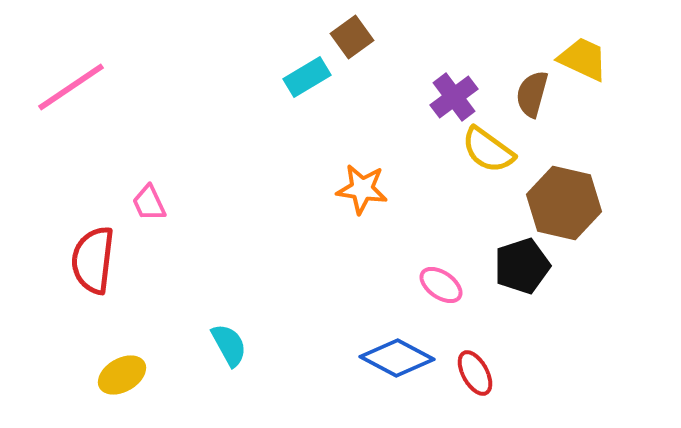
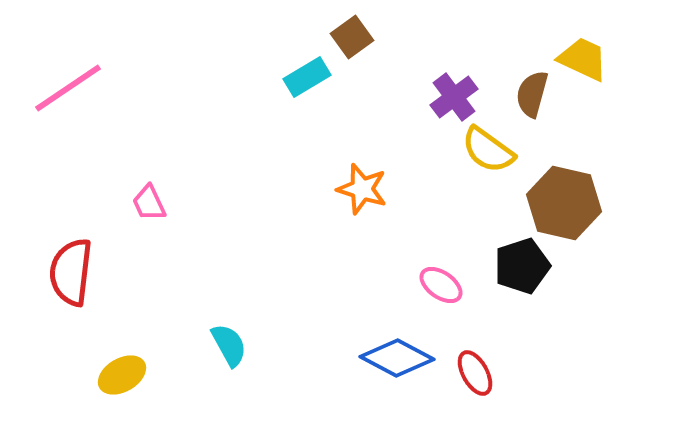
pink line: moved 3 px left, 1 px down
orange star: rotated 9 degrees clockwise
red semicircle: moved 22 px left, 12 px down
